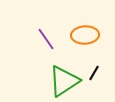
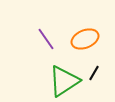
orange ellipse: moved 4 px down; rotated 20 degrees counterclockwise
